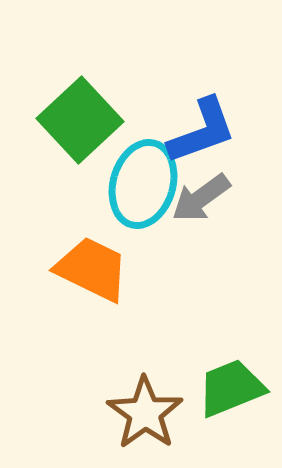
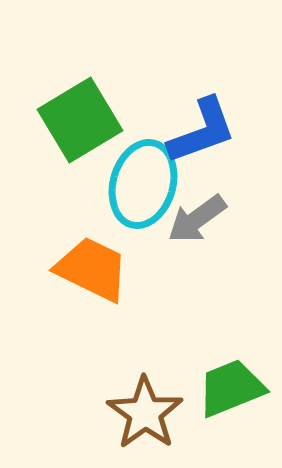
green square: rotated 12 degrees clockwise
gray arrow: moved 4 px left, 21 px down
